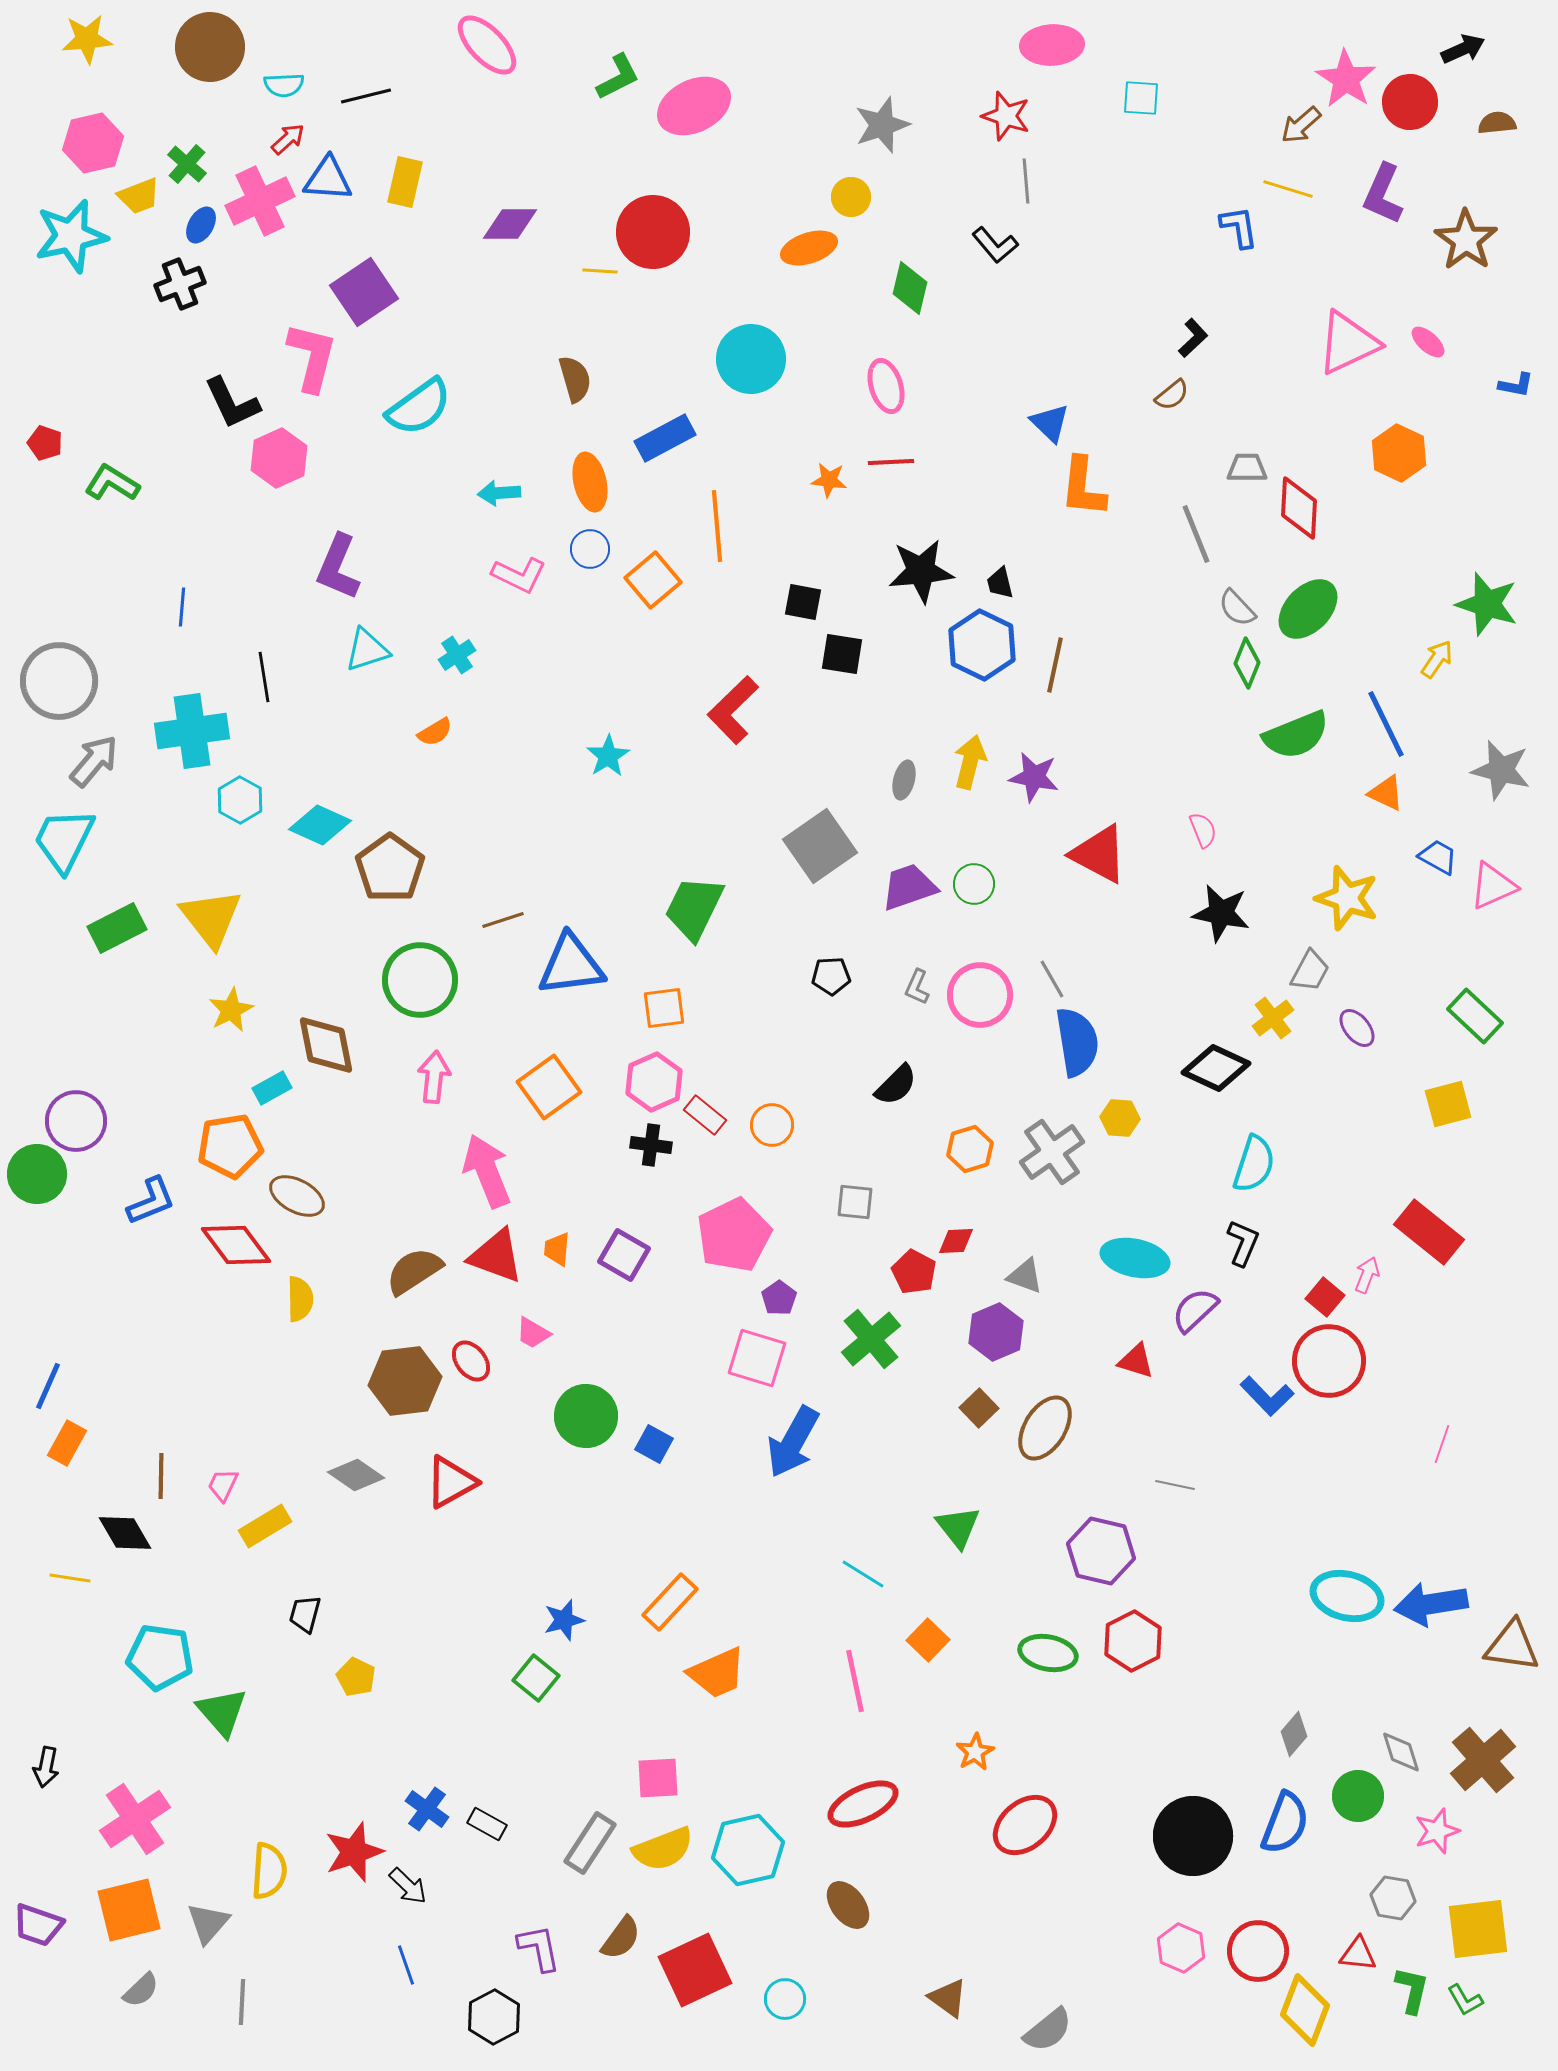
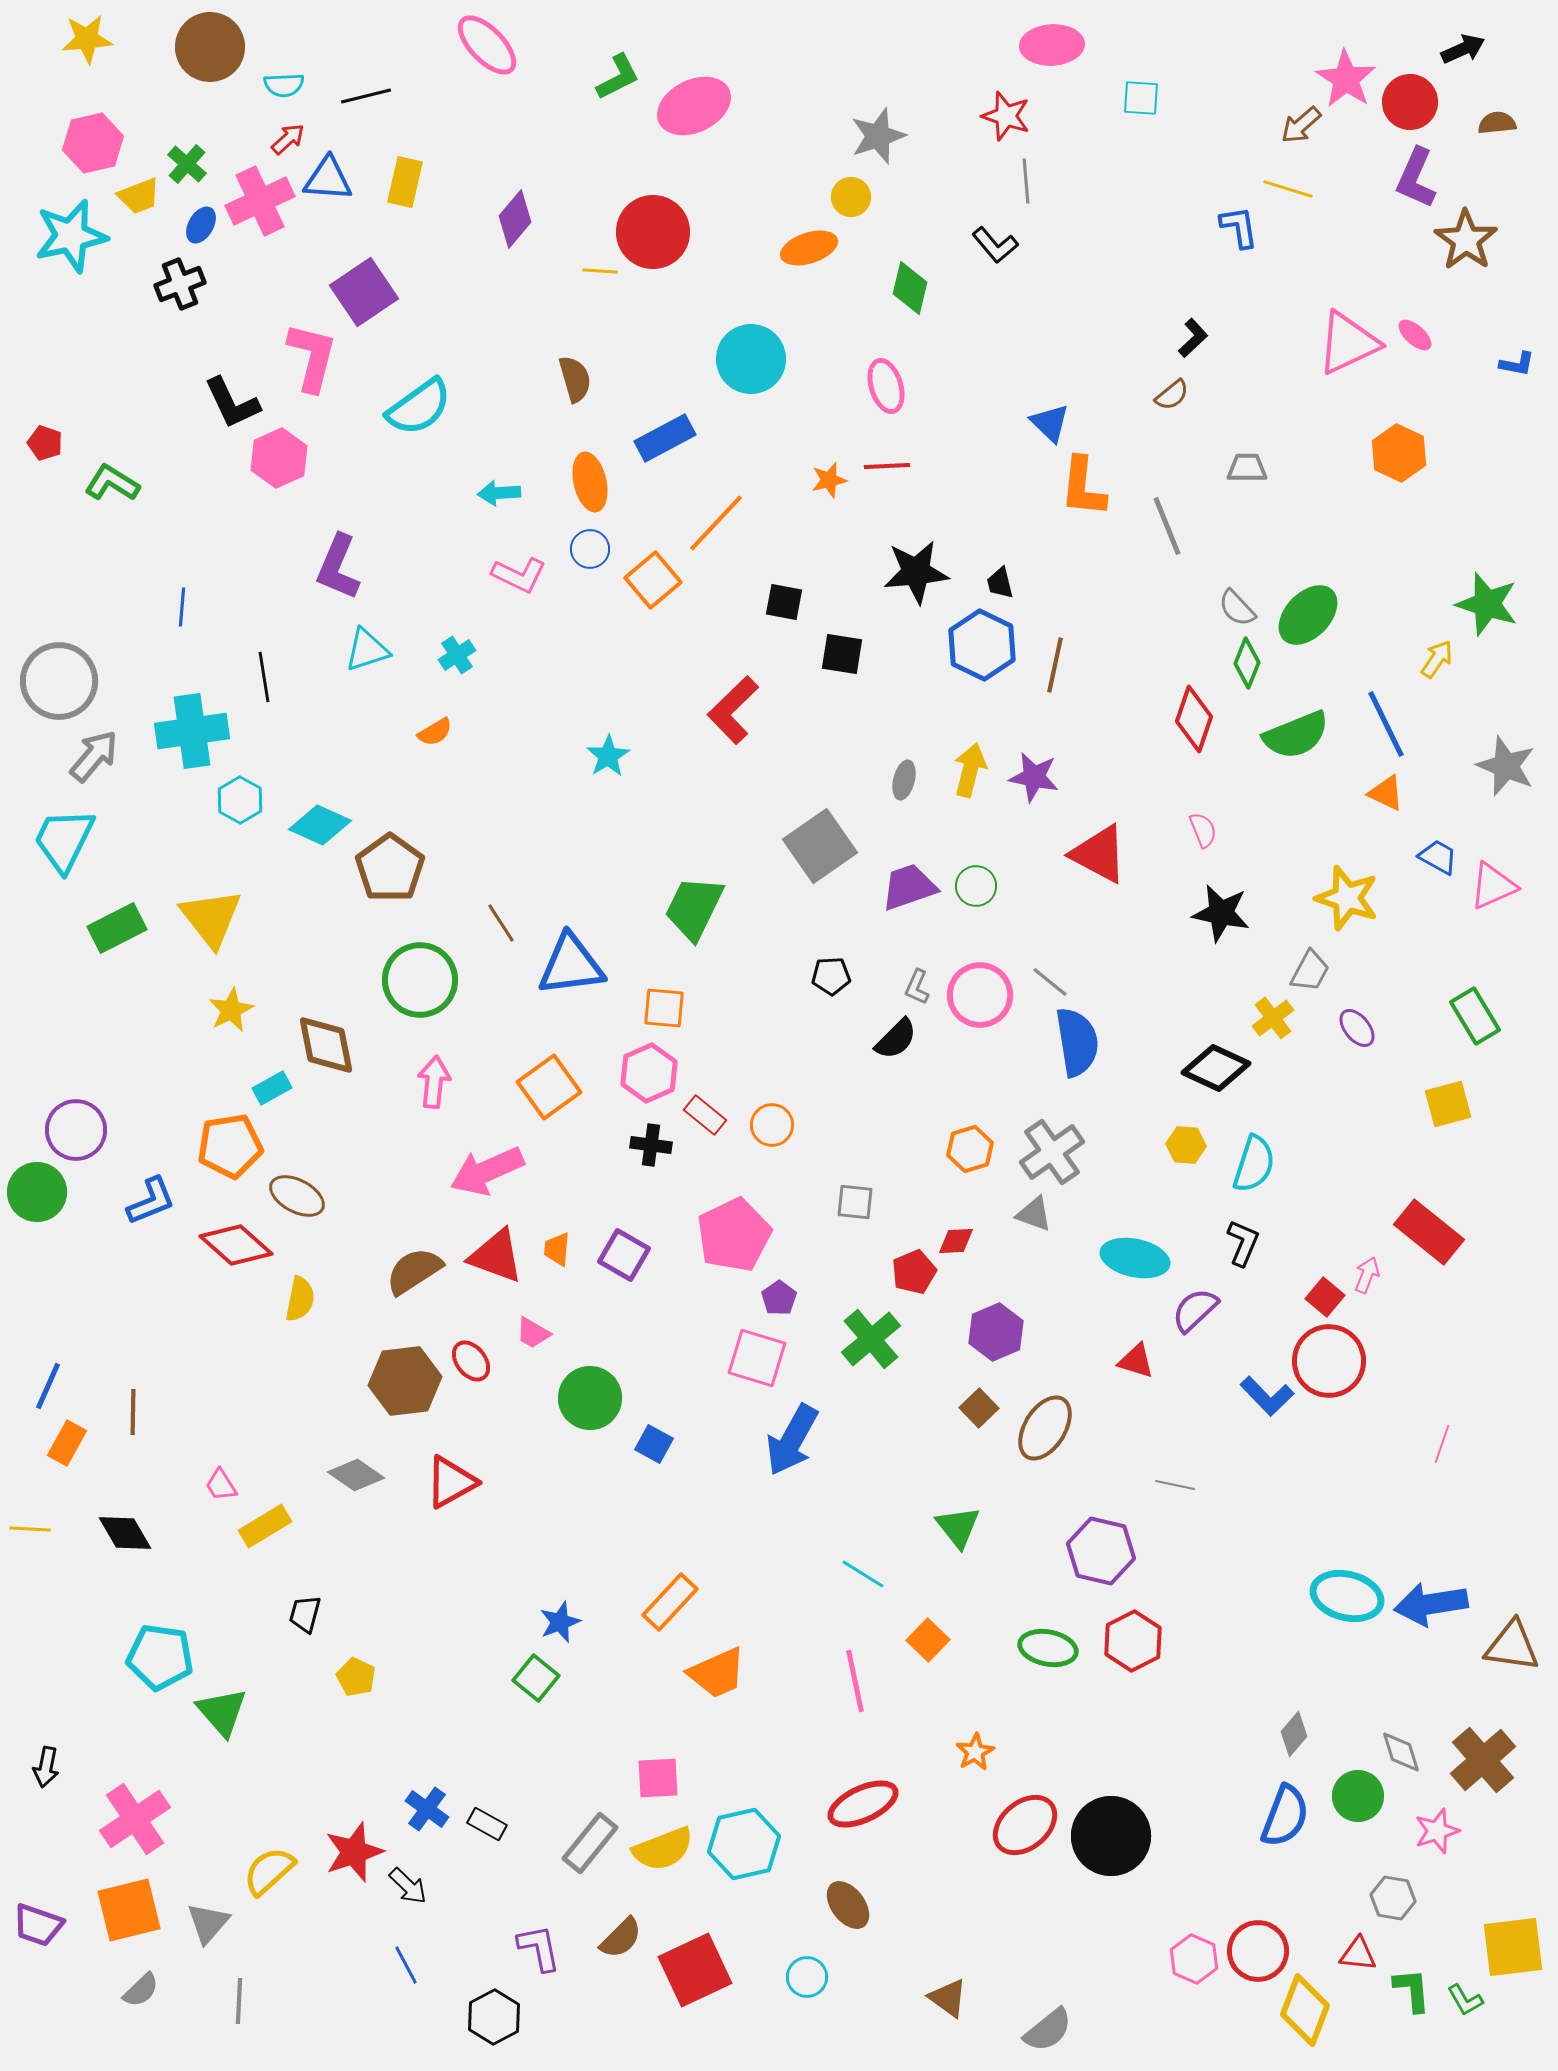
gray star at (882, 125): moved 4 px left, 11 px down
purple L-shape at (1383, 194): moved 33 px right, 16 px up
purple diamond at (510, 224): moved 5 px right, 5 px up; rotated 50 degrees counterclockwise
pink ellipse at (1428, 342): moved 13 px left, 7 px up
blue L-shape at (1516, 385): moved 1 px right, 21 px up
red line at (891, 462): moved 4 px left, 4 px down
orange star at (829, 480): rotated 21 degrees counterclockwise
red diamond at (1299, 508): moved 105 px left, 211 px down; rotated 16 degrees clockwise
orange line at (717, 526): moved 1 px left, 3 px up; rotated 48 degrees clockwise
gray line at (1196, 534): moved 29 px left, 8 px up
black star at (921, 571): moved 5 px left, 1 px down
black square at (803, 602): moved 19 px left
green ellipse at (1308, 609): moved 6 px down
gray arrow at (94, 761): moved 5 px up
yellow arrow at (970, 762): moved 8 px down
gray star at (1501, 770): moved 5 px right, 4 px up; rotated 8 degrees clockwise
green circle at (974, 884): moved 2 px right, 2 px down
brown line at (503, 920): moved 2 px left, 3 px down; rotated 75 degrees clockwise
gray line at (1052, 979): moved 2 px left, 3 px down; rotated 21 degrees counterclockwise
orange square at (664, 1008): rotated 12 degrees clockwise
green rectangle at (1475, 1016): rotated 16 degrees clockwise
pink arrow at (434, 1077): moved 5 px down
pink hexagon at (654, 1082): moved 5 px left, 9 px up
black semicircle at (896, 1085): moved 46 px up
yellow hexagon at (1120, 1118): moved 66 px right, 27 px down
purple circle at (76, 1121): moved 9 px down
pink arrow at (487, 1171): rotated 92 degrees counterclockwise
green circle at (37, 1174): moved 18 px down
red diamond at (236, 1245): rotated 12 degrees counterclockwise
red pentagon at (914, 1272): rotated 21 degrees clockwise
gray triangle at (1025, 1276): moved 9 px right, 62 px up
yellow semicircle at (300, 1299): rotated 12 degrees clockwise
green circle at (586, 1416): moved 4 px right, 18 px up
blue arrow at (793, 1442): moved 1 px left, 2 px up
brown line at (161, 1476): moved 28 px left, 64 px up
pink trapezoid at (223, 1485): moved 2 px left; rotated 57 degrees counterclockwise
yellow line at (70, 1578): moved 40 px left, 49 px up; rotated 6 degrees counterclockwise
blue star at (564, 1620): moved 4 px left, 2 px down; rotated 6 degrees counterclockwise
green ellipse at (1048, 1653): moved 5 px up
blue semicircle at (1285, 1823): moved 7 px up
black circle at (1193, 1836): moved 82 px left
gray rectangle at (590, 1843): rotated 6 degrees clockwise
cyan hexagon at (748, 1850): moved 4 px left, 6 px up
yellow semicircle at (269, 1871): rotated 136 degrees counterclockwise
yellow square at (1478, 1929): moved 35 px right, 18 px down
brown semicircle at (621, 1938): rotated 9 degrees clockwise
pink hexagon at (1181, 1948): moved 13 px right, 11 px down
blue line at (406, 1965): rotated 9 degrees counterclockwise
green L-shape at (1412, 1990): rotated 18 degrees counterclockwise
cyan circle at (785, 1999): moved 22 px right, 22 px up
gray line at (242, 2002): moved 3 px left, 1 px up
